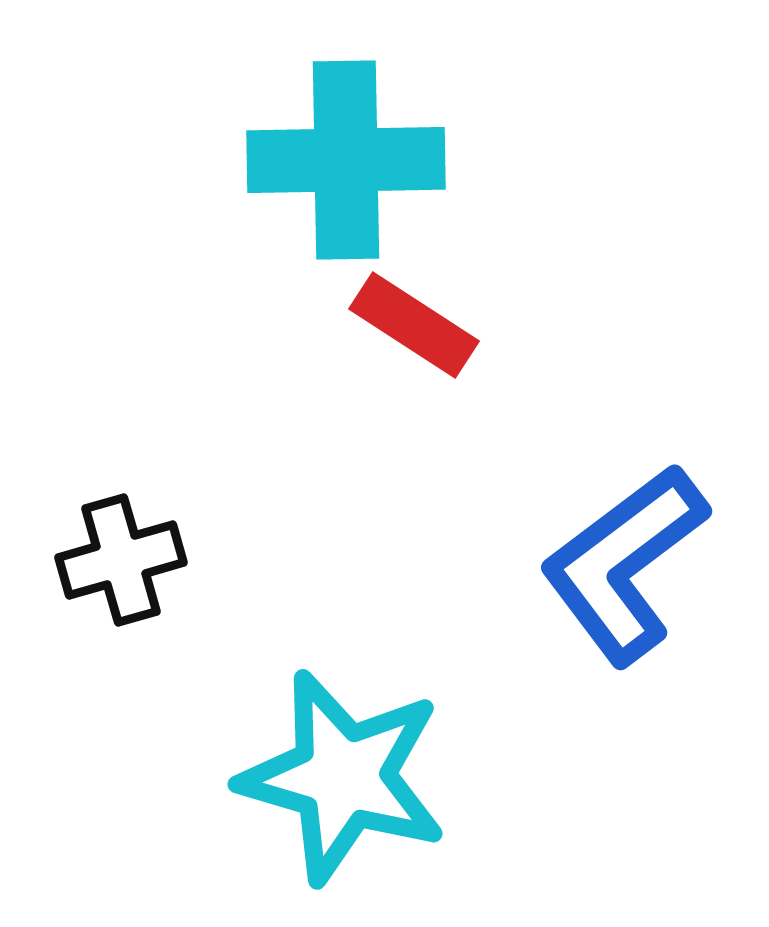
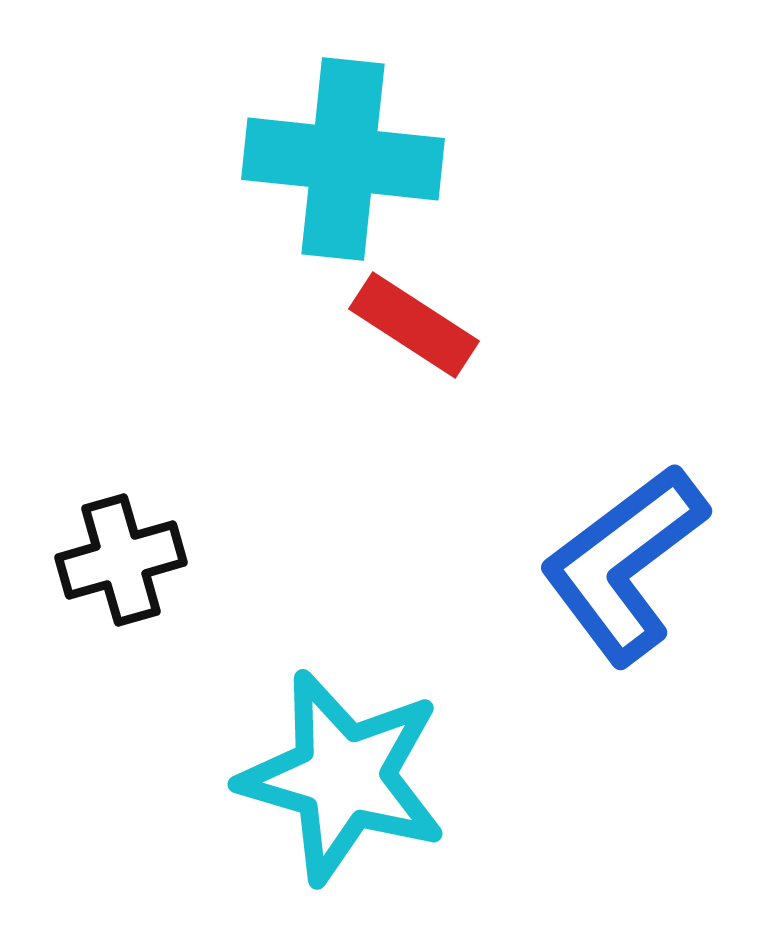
cyan cross: moved 3 px left, 1 px up; rotated 7 degrees clockwise
